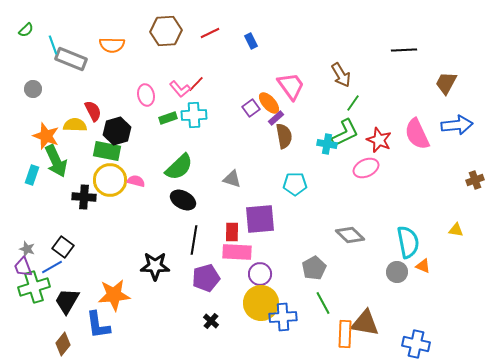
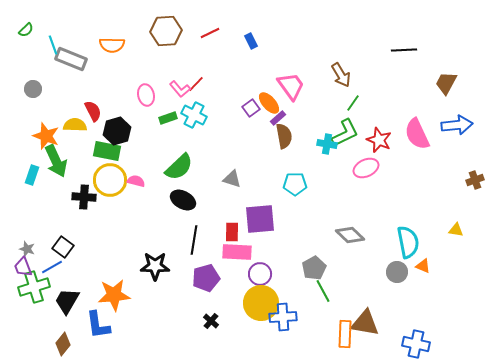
cyan cross at (194, 115): rotated 30 degrees clockwise
purple rectangle at (276, 118): moved 2 px right
green line at (323, 303): moved 12 px up
